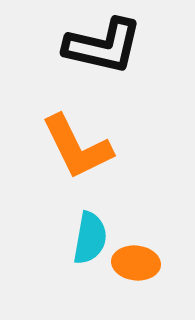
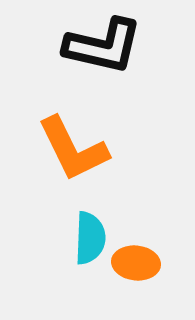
orange L-shape: moved 4 px left, 2 px down
cyan semicircle: rotated 8 degrees counterclockwise
